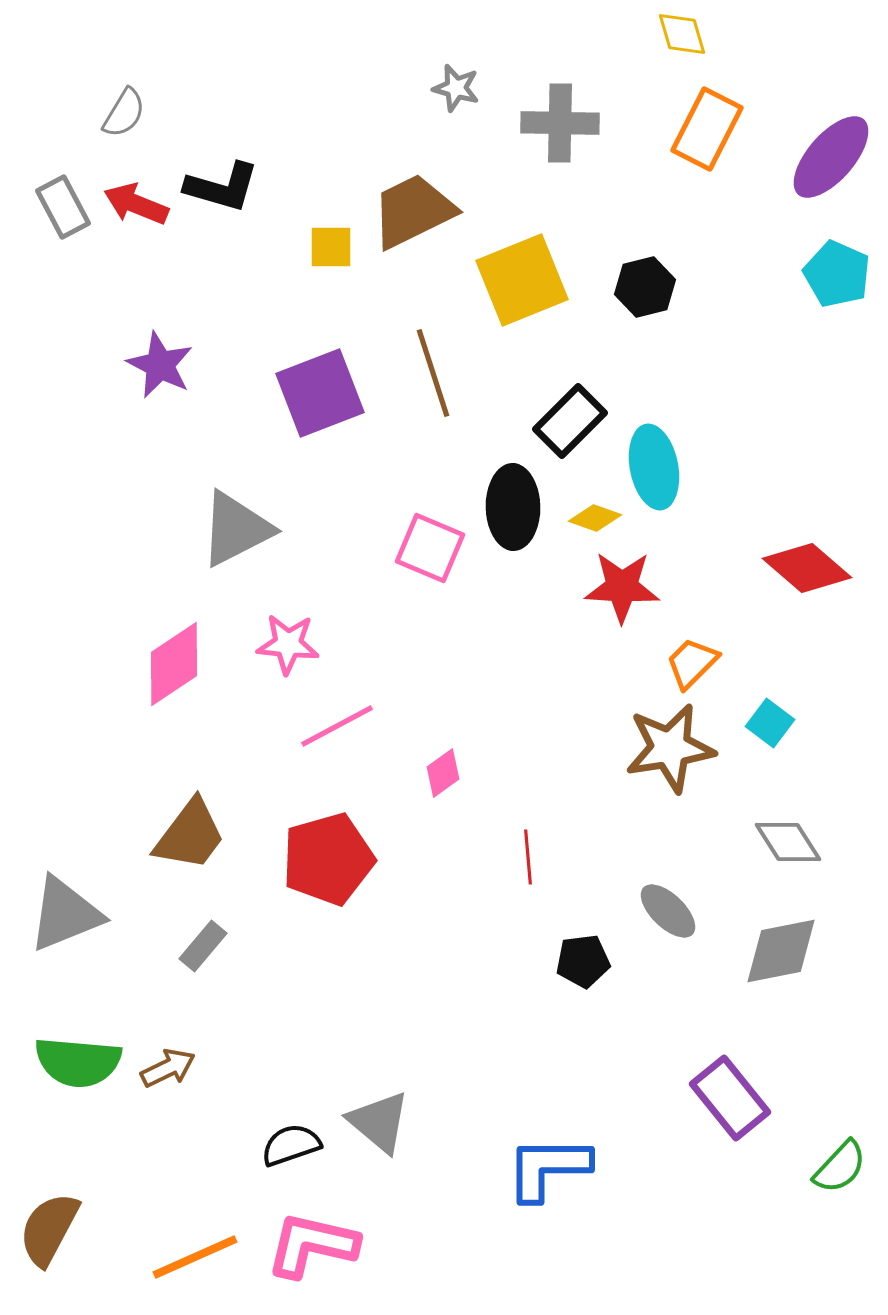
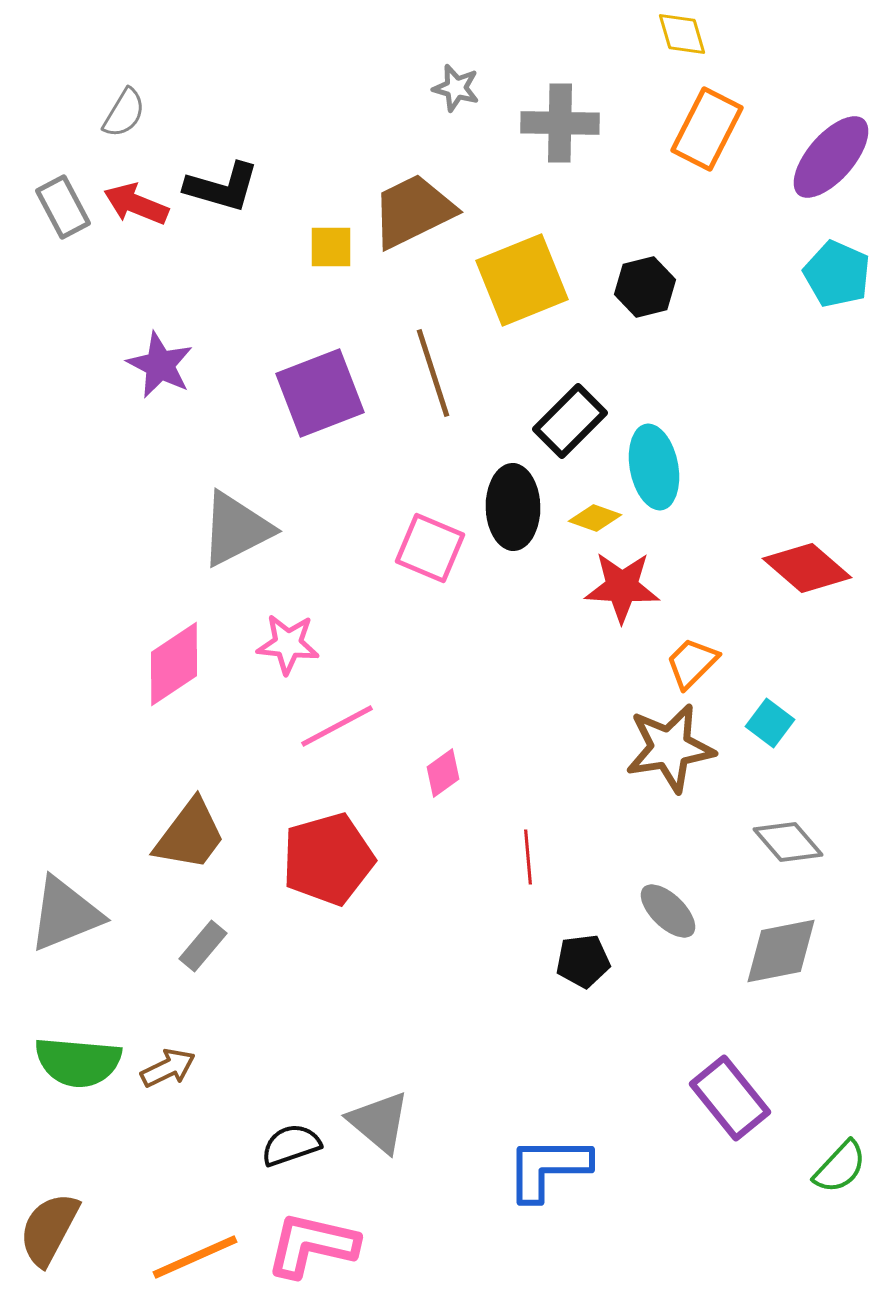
gray diamond at (788, 842): rotated 8 degrees counterclockwise
